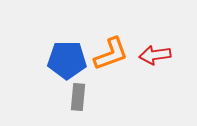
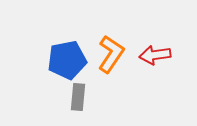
orange L-shape: rotated 36 degrees counterclockwise
blue pentagon: rotated 12 degrees counterclockwise
